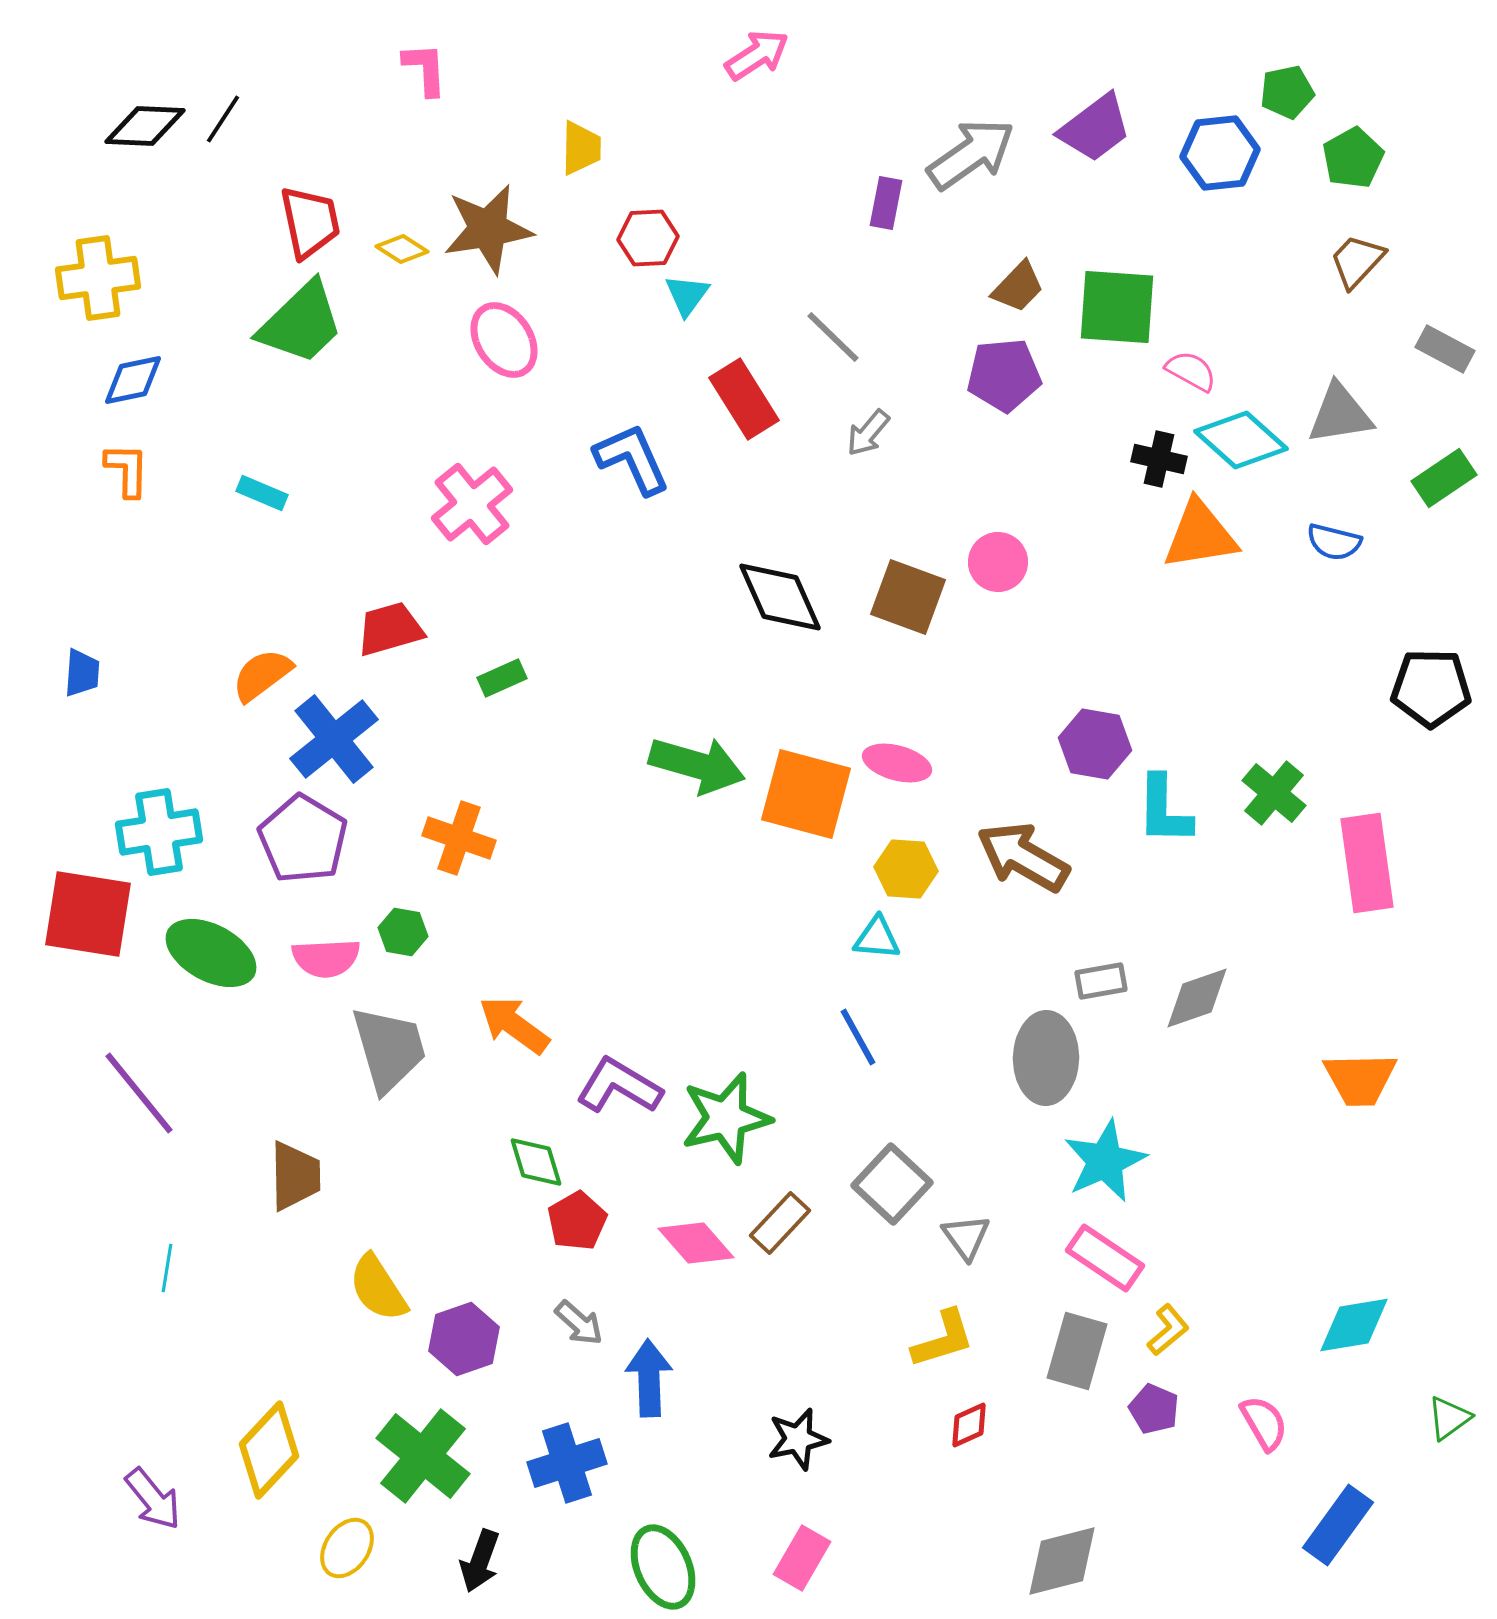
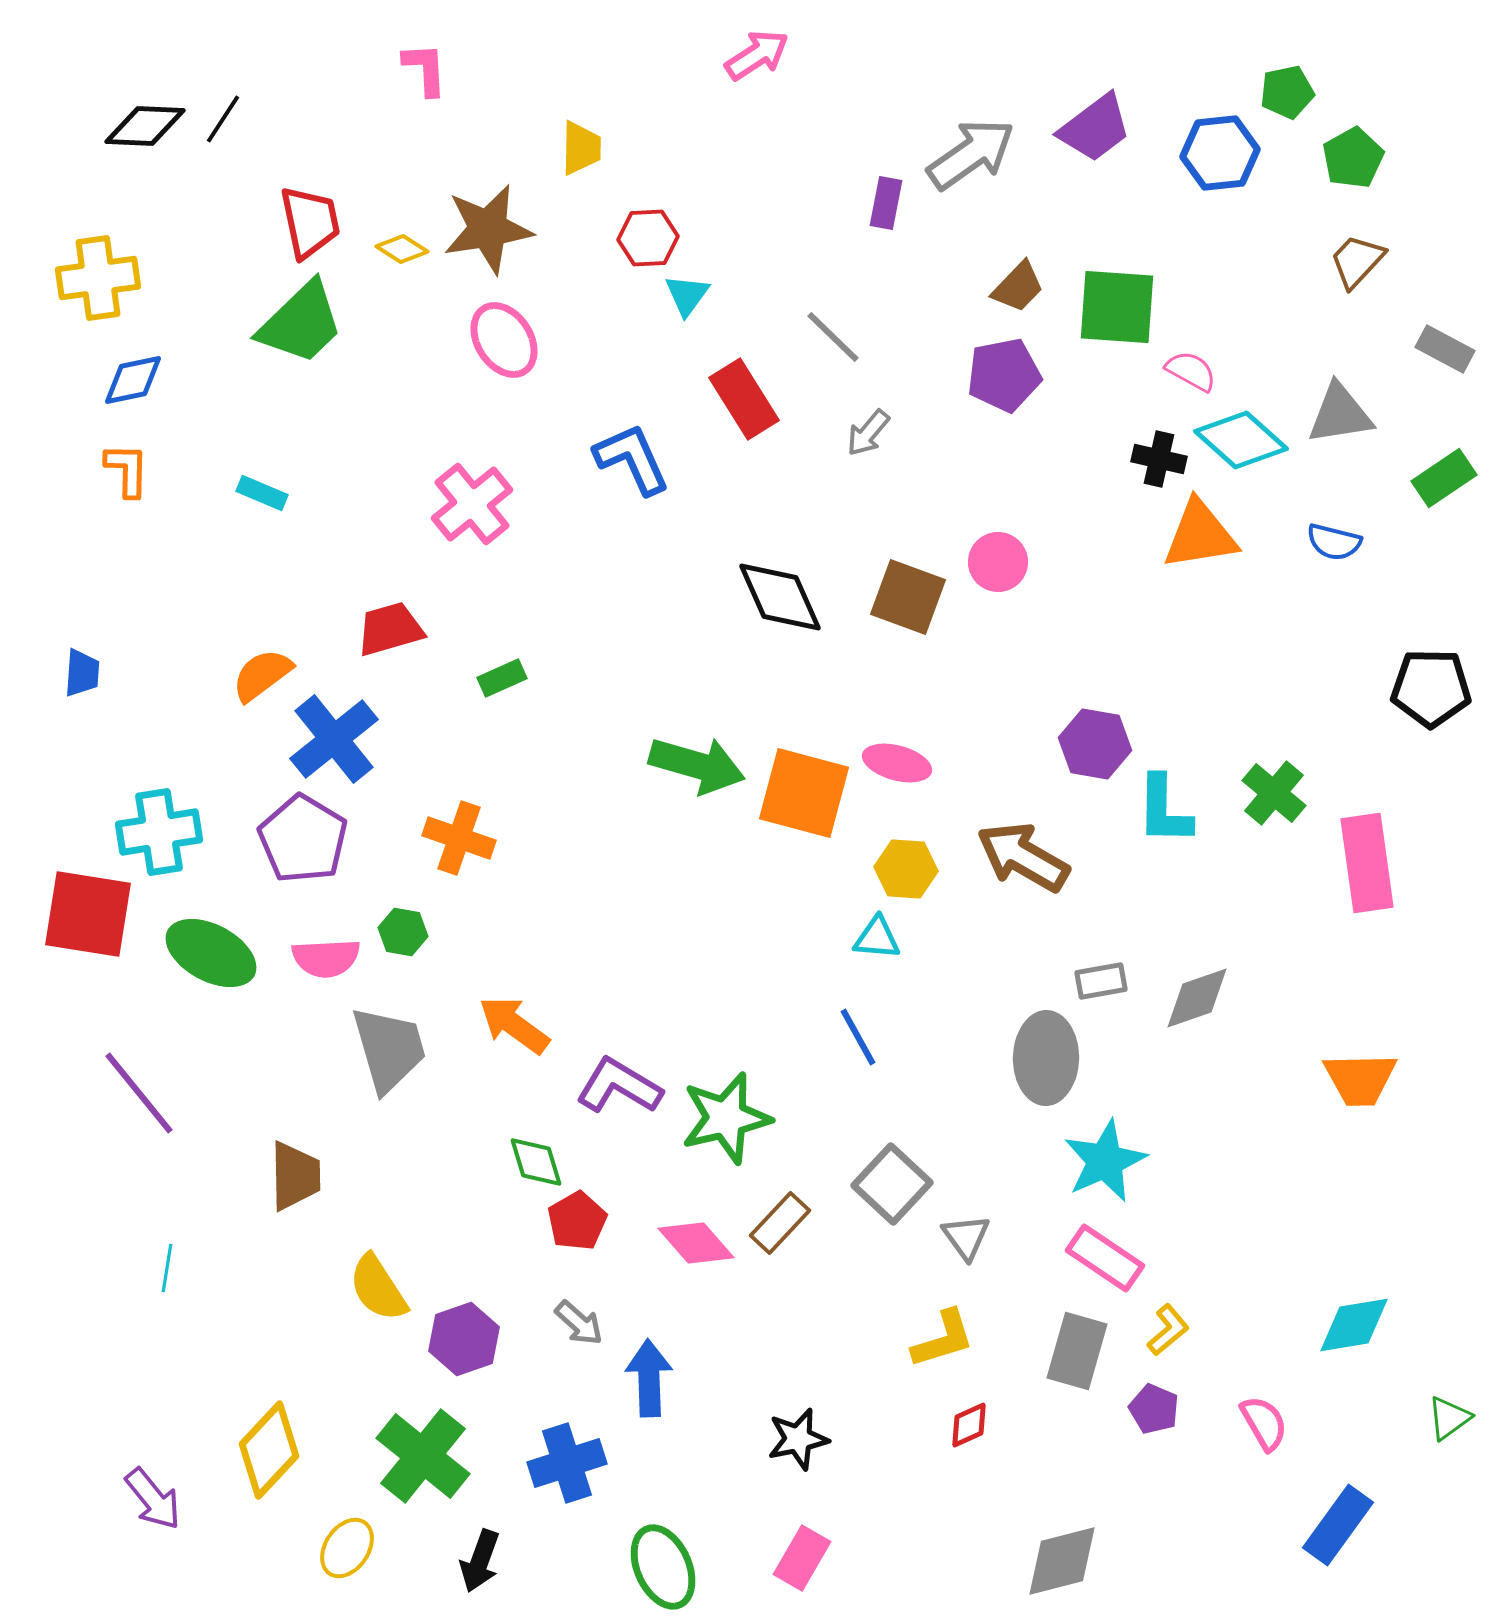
purple pentagon at (1004, 375): rotated 6 degrees counterclockwise
orange square at (806, 794): moved 2 px left, 1 px up
